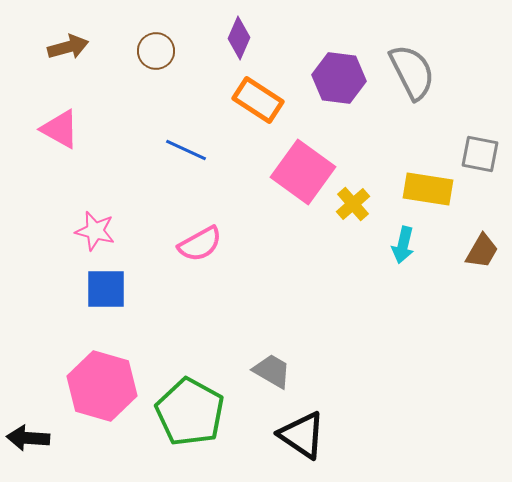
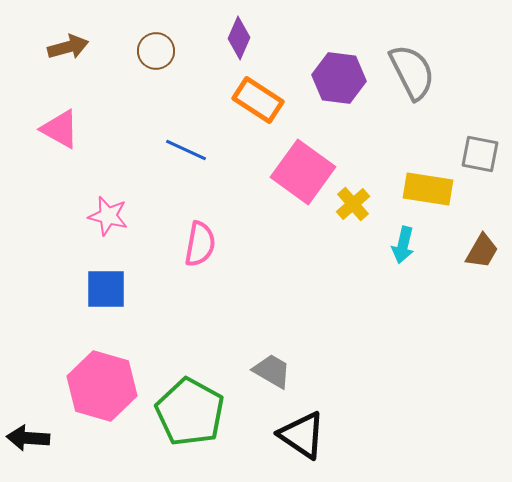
pink star: moved 13 px right, 15 px up
pink semicircle: rotated 51 degrees counterclockwise
